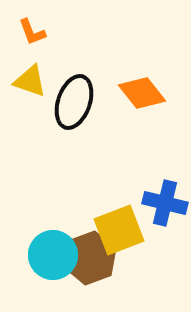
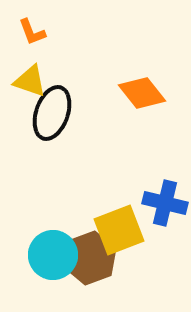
black ellipse: moved 22 px left, 11 px down
